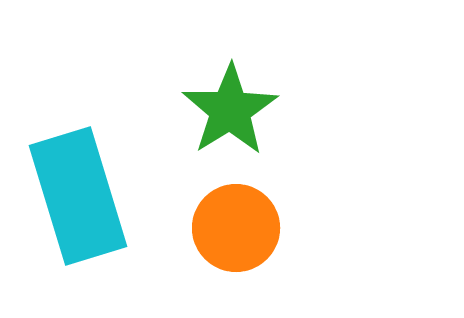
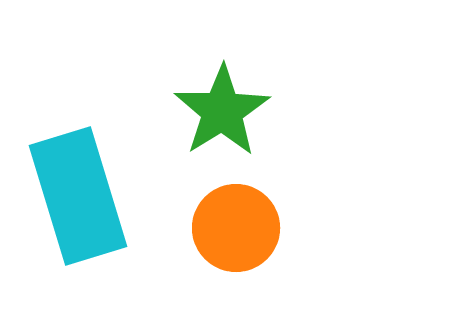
green star: moved 8 px left, 1 px down
